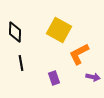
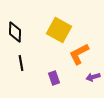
purple arrow: rotated 152 degrees clockwise
